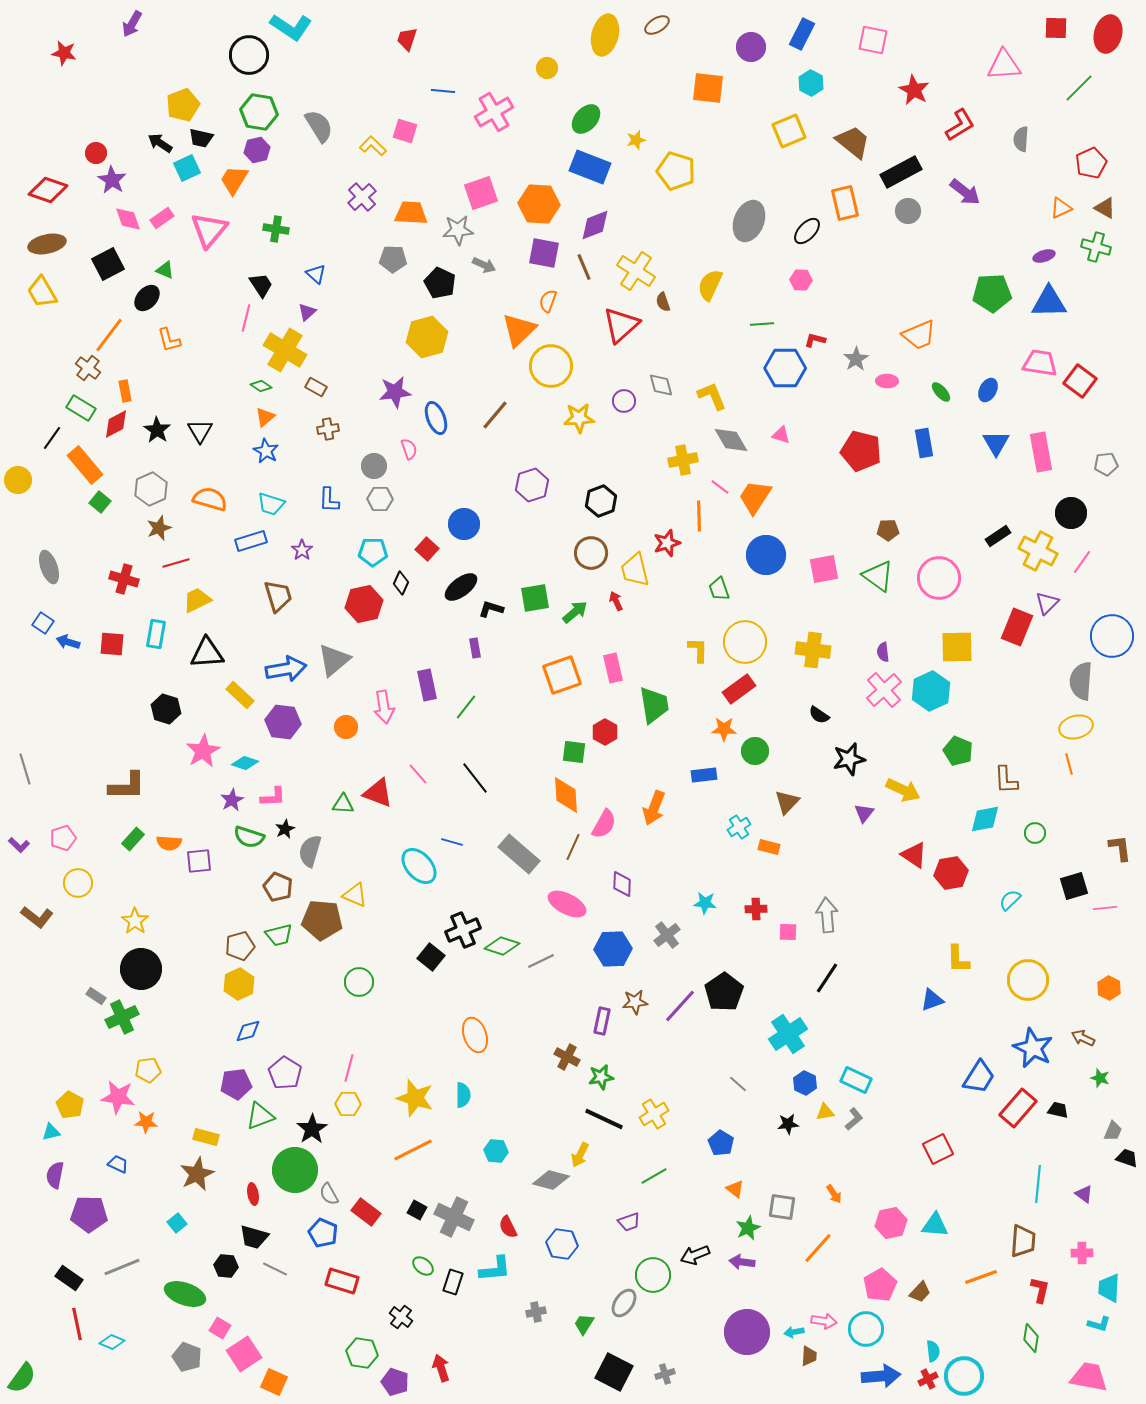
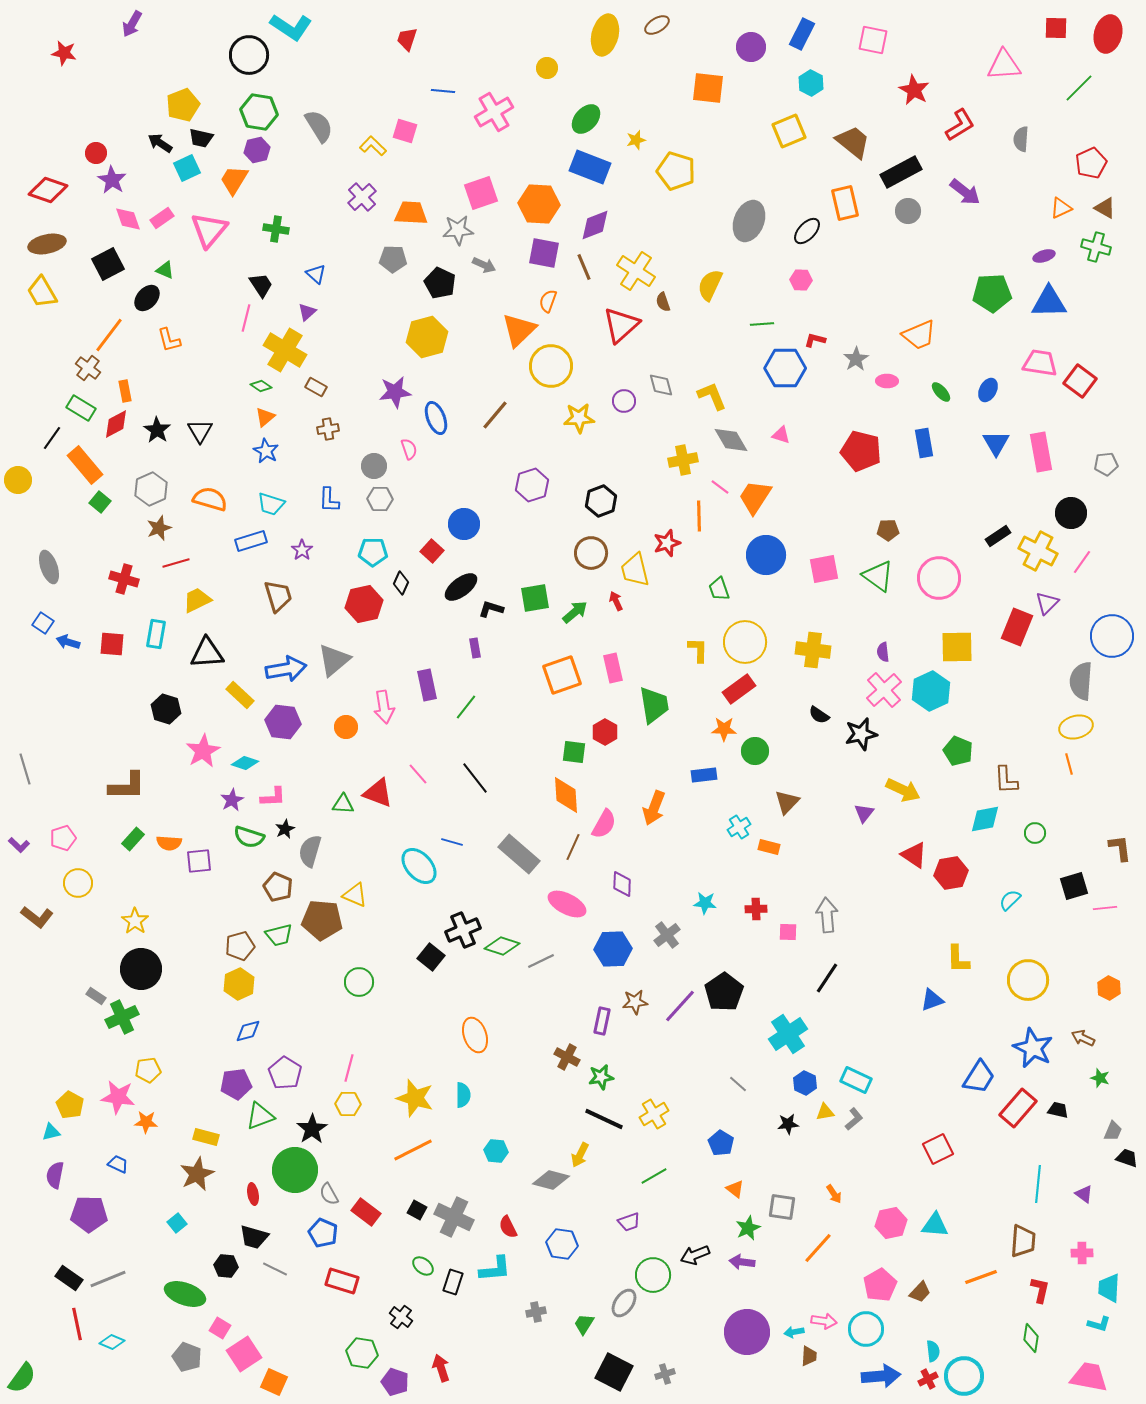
red square at (427, 549): moved 5 px right, 2 px down
black star at (849, 759): moved 12 px right, 25 px up
gray line at (122, 1267): moved 14 px left, 12 px down
